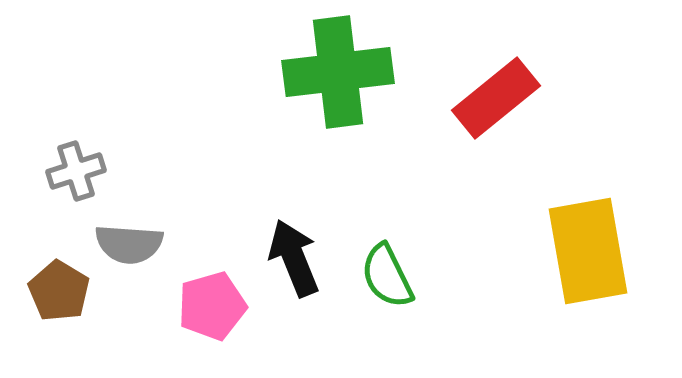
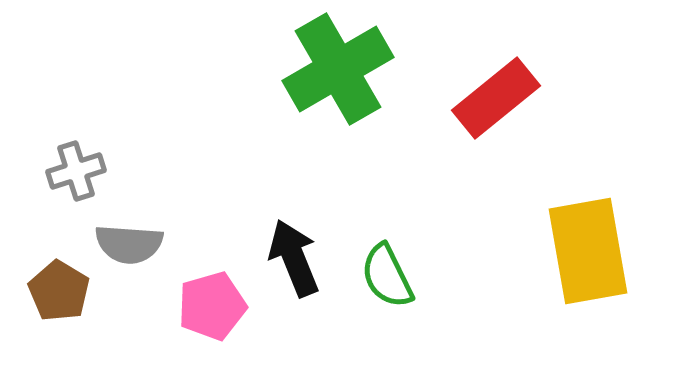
green cross: moved 3 px up; rotated 23 degrees counterclockwise
